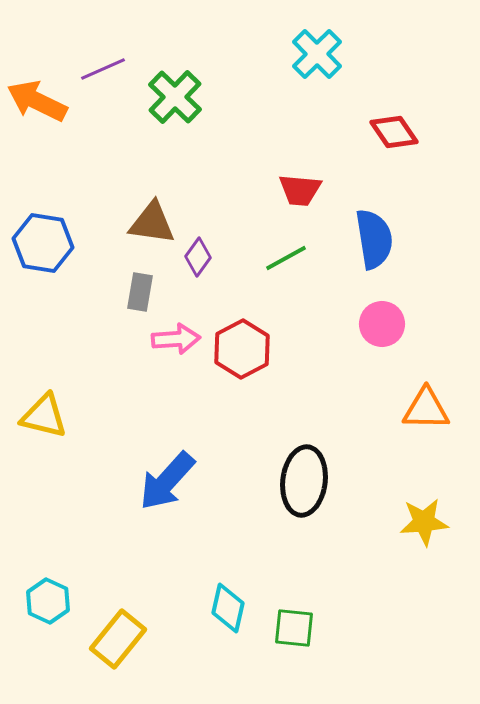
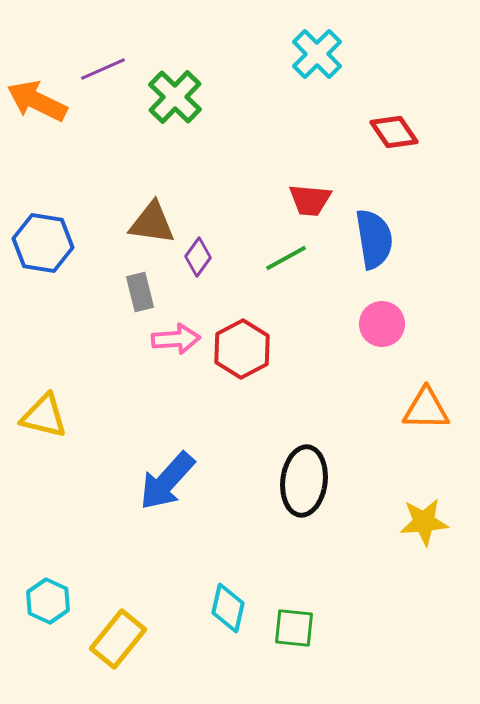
red trapezoid: moved 10 px right, 10 px down
gray rectangle: rotated 24 degrees counterclockwise
